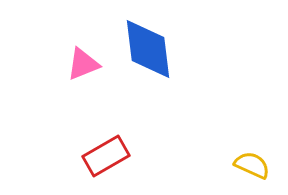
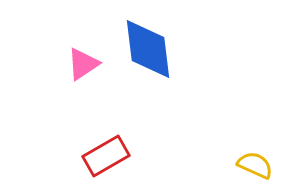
pink triangle: rotated 12 degrees counterclockwise
yellow semicircle: moved 3 px right
